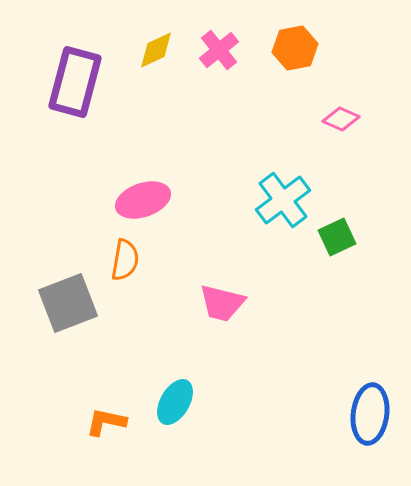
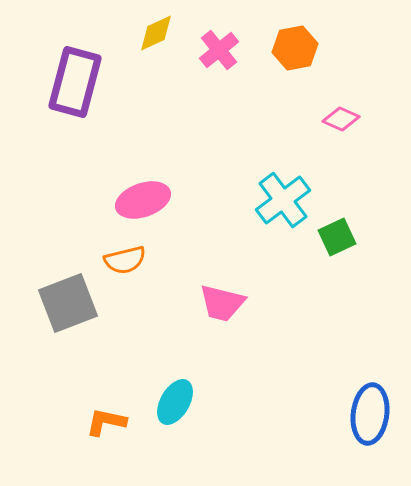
yellow diamond: moved 17 px up
orange semicircle: rotated 66 degrees clockwise
